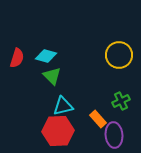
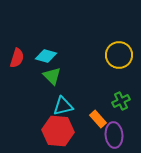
red hexagon: rotated 8 degrees clockwise
